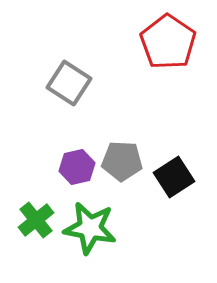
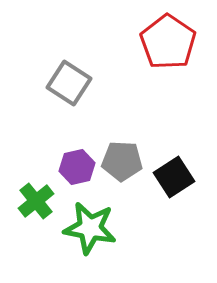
green cross: moved 19 px up
